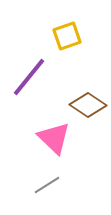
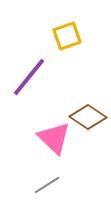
brown diamond: moved 12 px down
